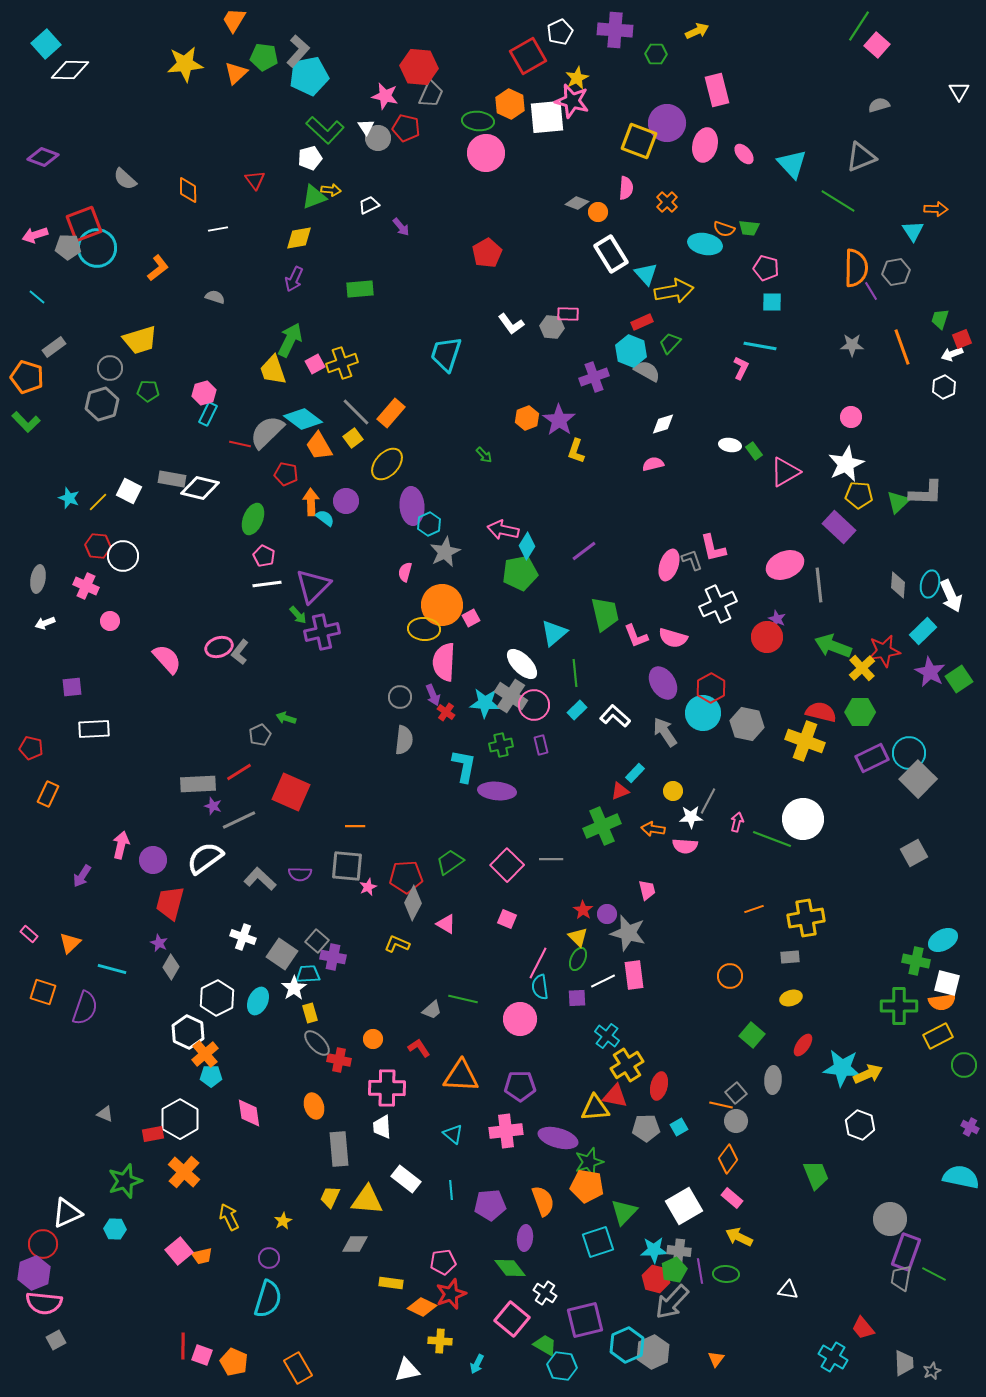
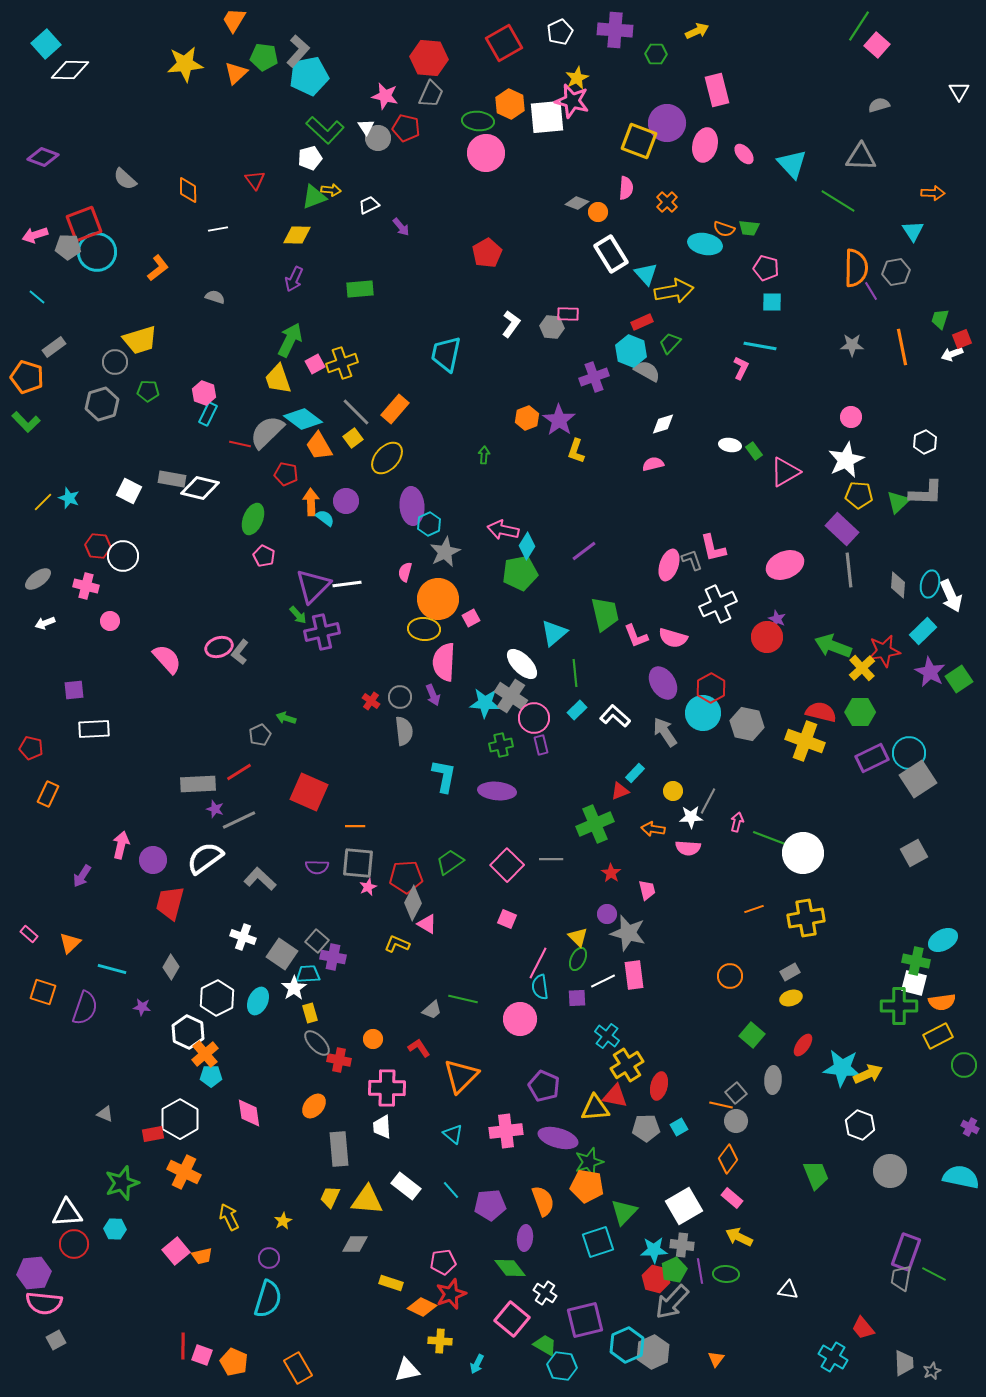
red square at (528, 56): moved 24 px left, 13 px up
red hexagon at (419, 67): moved 10 px right, 9 px up
gray triangle at (861, 157): rotated 24 degrees clockwise
orange arrow at (936, 209): moved 3 px left, 16 px up
yellow diamond at (299, 238): moved 2 px left, 3 px up; rotated 12 degrees clockwise
cyan circle at (97, 248): moved 4 px down
white L-shape at (511, 324): rotated 108 degrees counterclockwise
orange line at (902, 347): rotated 9 degrees clockwise
cyan trapezoid at (446, 354): rotated 6 degrees counterclockwise
gray circle at (110, 368): moved 5 px right, 6 px up
yellow trapezoid at (273, 370): moved 5 px right, 9 px down
white hexagon at (944, 387): moved 19 px left, 55 px down
pink hexagon at (204, 393): rotated 25 degrees counterclockwise
orange rectangle at (391, 413): moved 4 px right, 4 px up
green arrow at (484, 455): rotated 132 degrees counterclockwise
yellow ellipse at (387, 464): moved 6 px up
white star at (846, 464): moved 4 px up
yellow line at (98, 502): moved 55 px left
purple rectangle at (839, 527): moved 3 px right, 2 px down
gray ellipse at (38, 579): rotated 44 degrees clockwise
white line at (267, 584): moved 80 px right
gray line at (819, 585): moved 30 px right, 15 px up
pink cross at (86, 586): rotated 10 degrees counterclockwise
orange circle at (442, 605): moved 4 px left, 6 px up
purple square at (72, 687): moved 2 px right, 3 px down
pink circle at (534, 705): moved 13 px down
red cross at (446, 712): moved 75 px left, 11 px up
gray semicircle at (404, 740): moved 9 px up; rotated 12 degrees counterclockwise
cyan L-shape at (464, 766): moved 20 px left, 10 px down
gray square at (918, 779): rotated 12 degrees clockwise
red square at (291, 792): moved 18 px right
purple star at (213, 806): moved 2 px right, 3 px down
white circle at (803, 819): moved 34 px down
green cross at (602, 826): moved 7 px left, 2 px up
pink semicircle at (685, 846): moved 3 px right, 2 px down
gray square at (347, 866): moved 11 px right, 3 px up
purple semicircle at (300, 874): moved 17 px right, 7 px up
red star at (583, 910): moved 28 px right, 37 px up
pink triangle at (446, 924): moved 19 px left
purple star at (159, 943): moved 17 px left, 64 px down; rotated 18 degrees counterclockwise
gray rectangle at (790, 957): moved 15 px down; rotated 24 degrees counterclockwise
white square at (947, 983): moved 33 px left
orange triangle at (461, 1076): rotated 48 degrees counterclockwise
purple pentagon at (520, 1086): moved 24 px right; rotated 24 degrees clockwise
orange ellipse at (314, 1106): rotated 60 degrees clockwise
orange cross at (184, 1172): rotated 16 degrees counterclockwise
white rectangle at (406, 1179): moved 7 px down
green star at (125, 1181): moved 3 px left, 2 px down
cyan line at (451, 1190): rotated 36 degrees counterclockwise
white triangle at (67, 1213): rotated 20 degrees clockwise
gray circle at (890, 1219): moved 48 px up
red circle at (43, 1244): moved 31 px right
pink square at (179, 1251): moved 3 px left
gray cross at (679, 1251): moved 3 px right, 6 px up
purple hexagon at (34, 1273): rotated 16 degrees clockwise
yellow rectangle at (391, 1283): rotated 10 degrees clockwise
